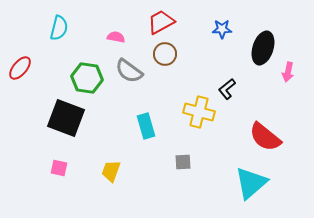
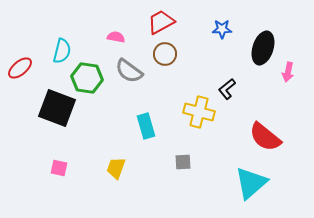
cyan semicircle: moved 3 px right, 23 px down
red ellipse: rotated 10 degrees clockwise
black square: moved 9 px left, 10 px up
yellow trapezoid: moved 5 px right, 3 px up
